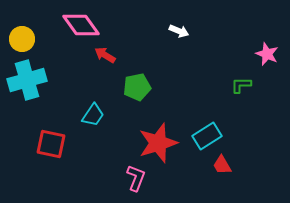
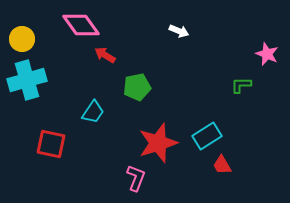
cyan trapezoid: moved 3 px up
